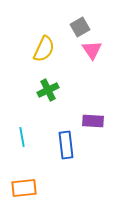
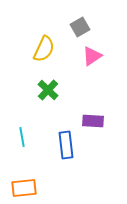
pink triangle: moved 6 px down; rotated 30 degrees clockwise
green cross: rotated 20 degrees counterclockwise
